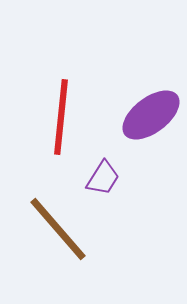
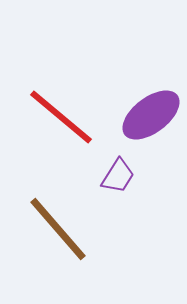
red line: rotated 56 degrees counterclockwise
purple trapezoid: moved 15 px right, 2 px up
